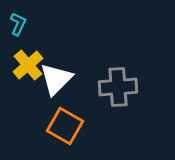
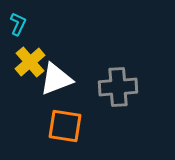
yellow cross: moved 2 px right, 3 px up
white triangle: rotated 24 degrees clockwise
orange square: rotated 21 degrees counterclockwise
